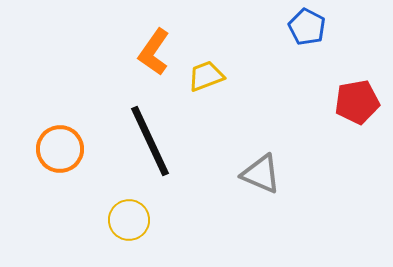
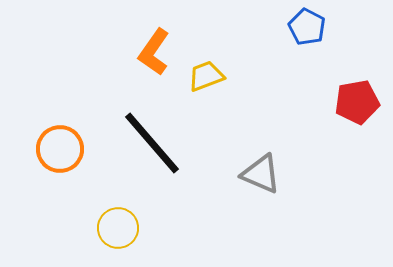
black line: moved 2 px right, 2 px down; rotated 16 degrees counterclockwise
yellow circle: moved 11 px left, 8 px down
